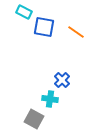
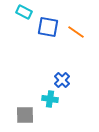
blue square: moved 4 px right
gray square: moved 9 px left, 4 px up; rotated 30 degrees counterclockwise
